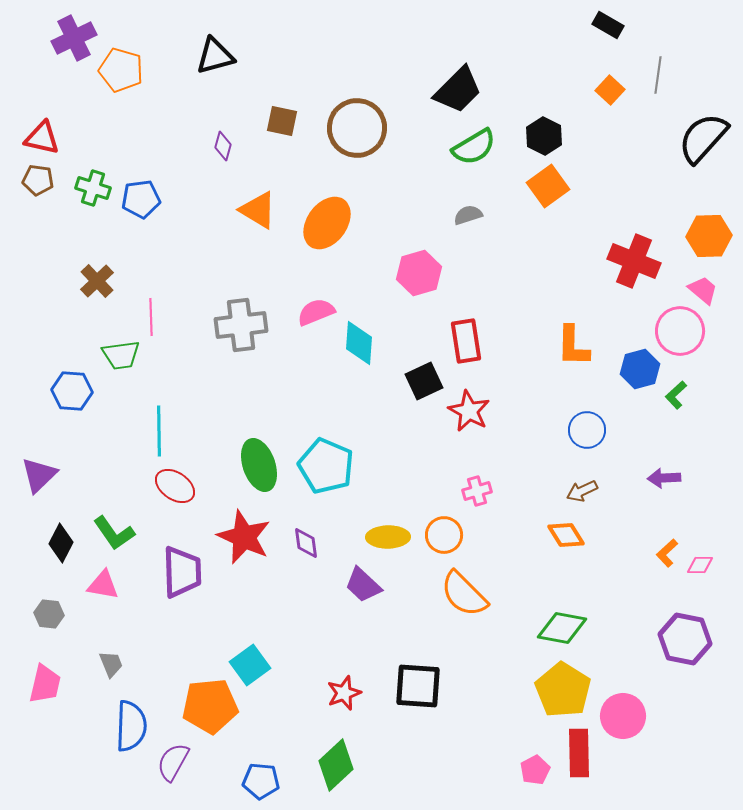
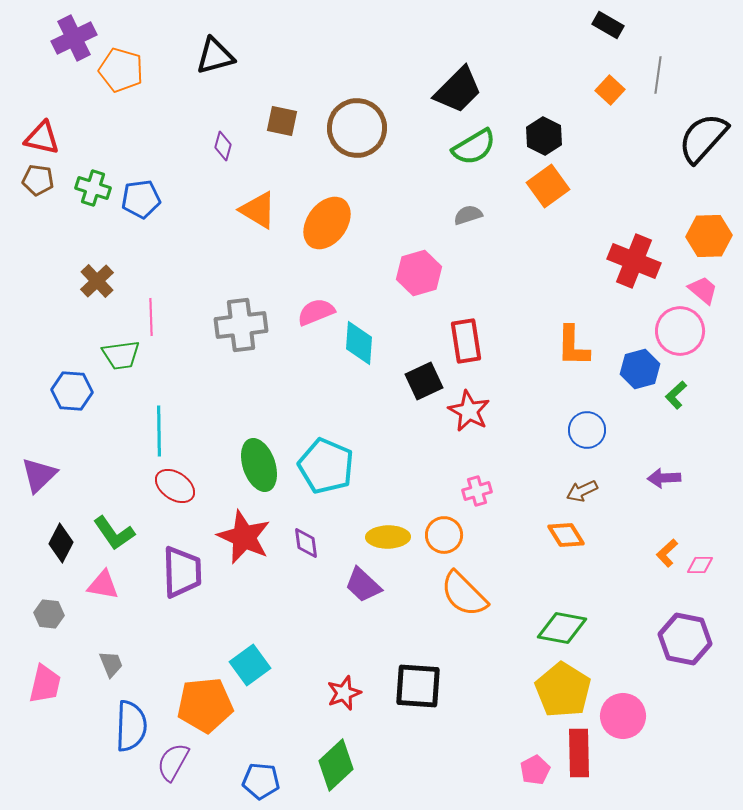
orange pentagon at (210, 706): moved 5 px left, 1 px up
